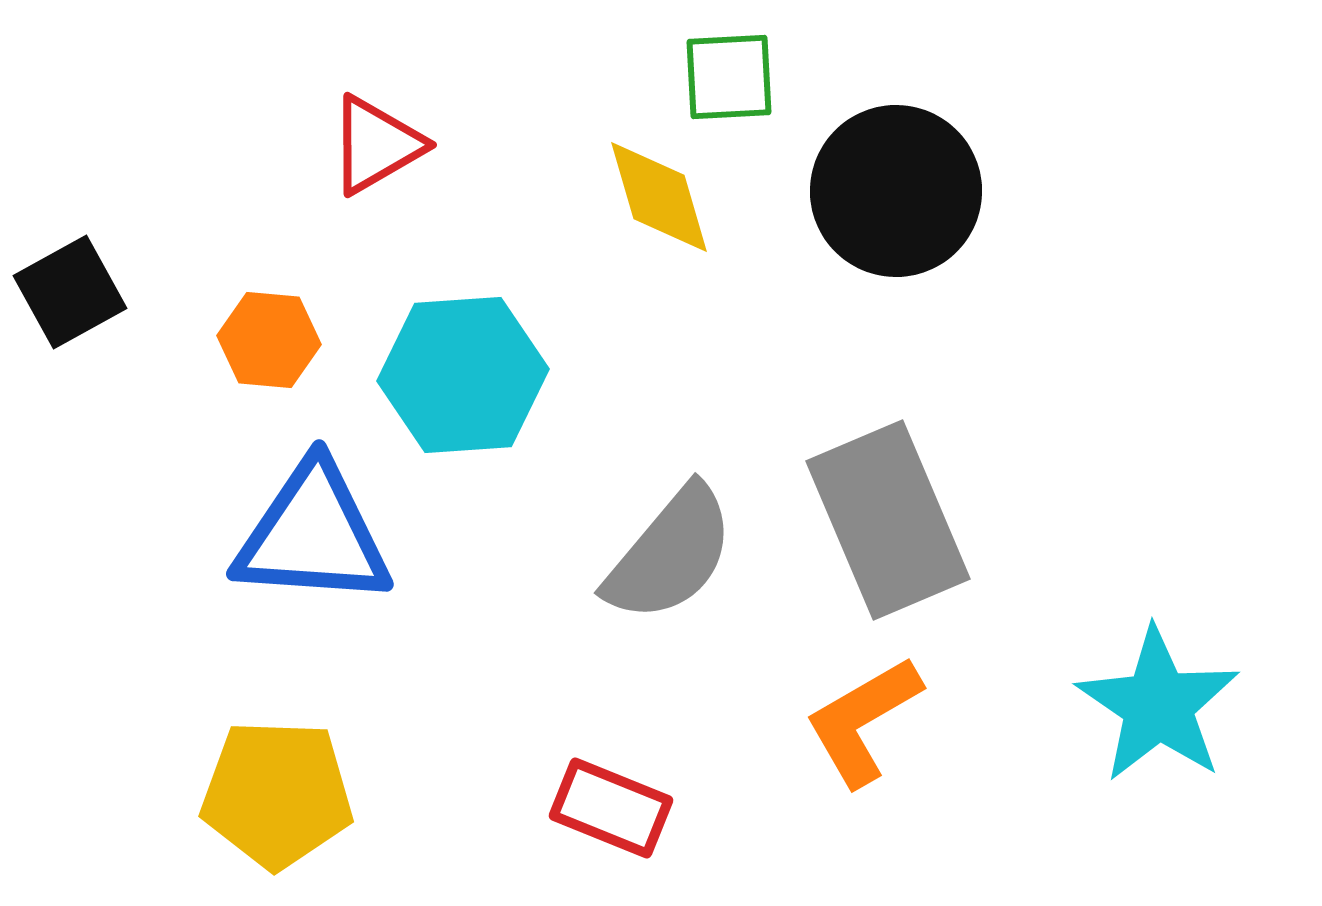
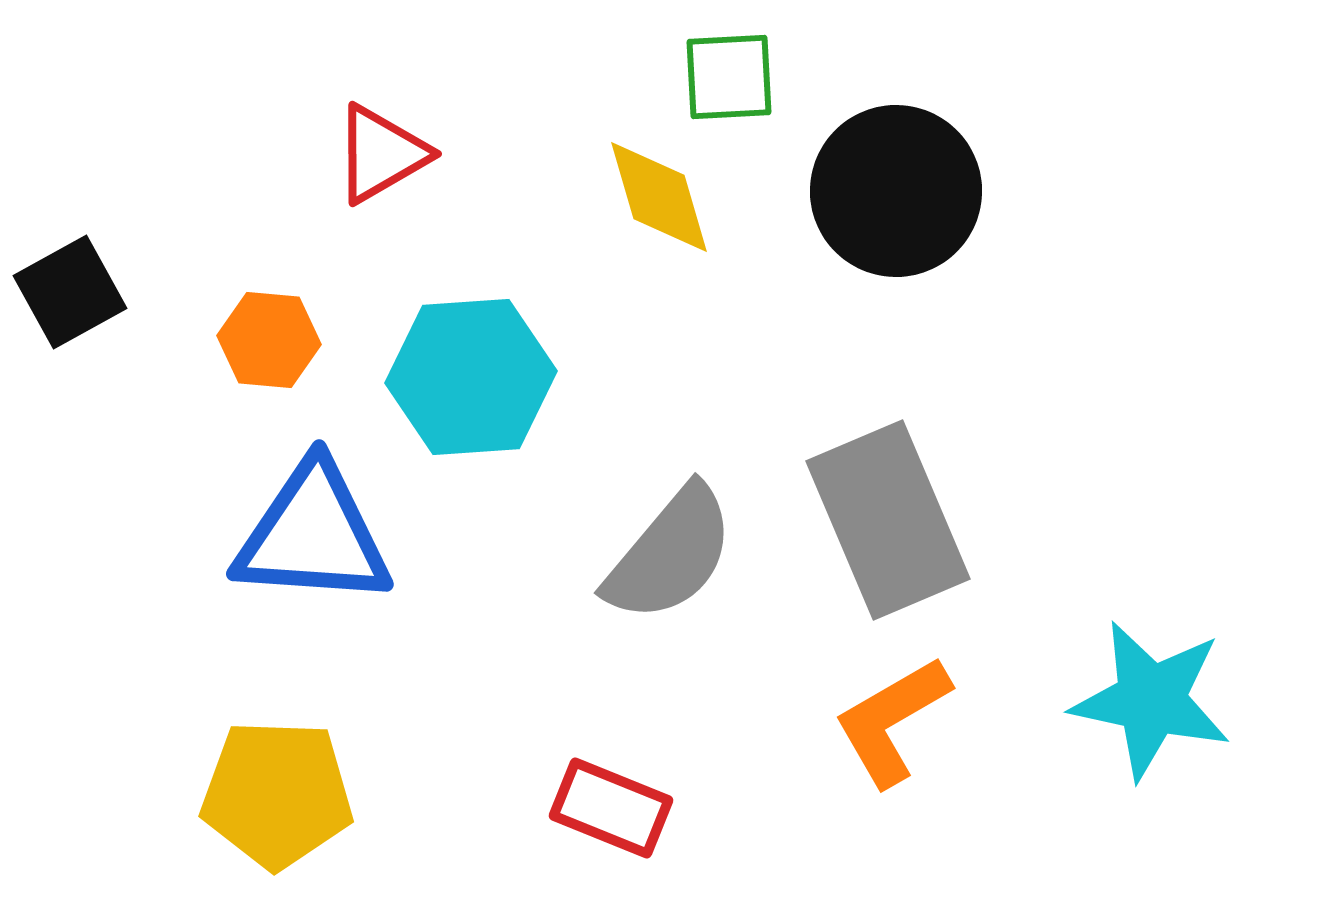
red triangle: moved 5 px right, 9 px down
cyan hexagon: moved 8 px right, 2 px down
cyan star: moved 7 px left, 5 px up; rotated 22 degrees counterclockwise
orange L-shape: moved 29 px right
